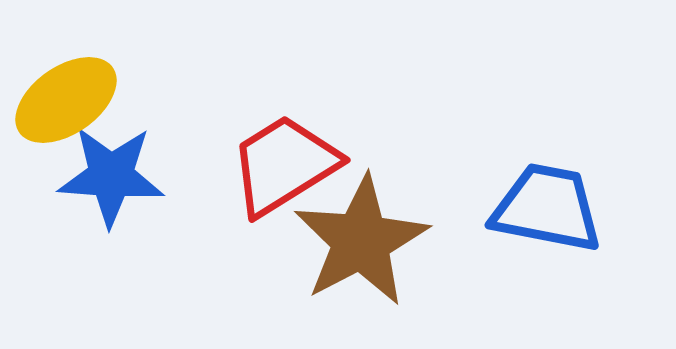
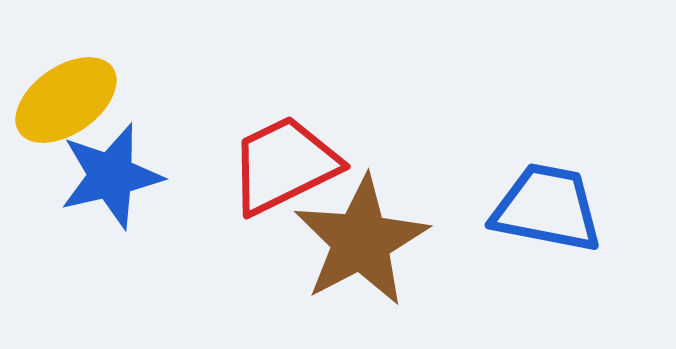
red trapezoid: rotated 6 degrees clockwise
blue star: rotated 17 degrees counterclockwise
